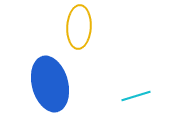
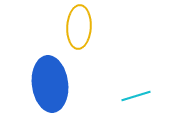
blue ellipse: rotated 8 degrees clockwise
